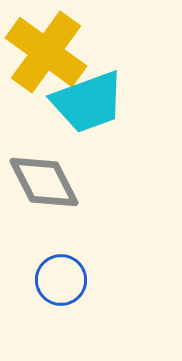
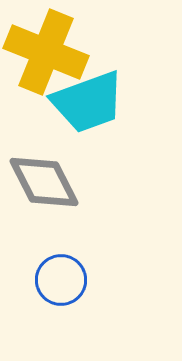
yellow cross: rotated 14 degrees counterclockwise
